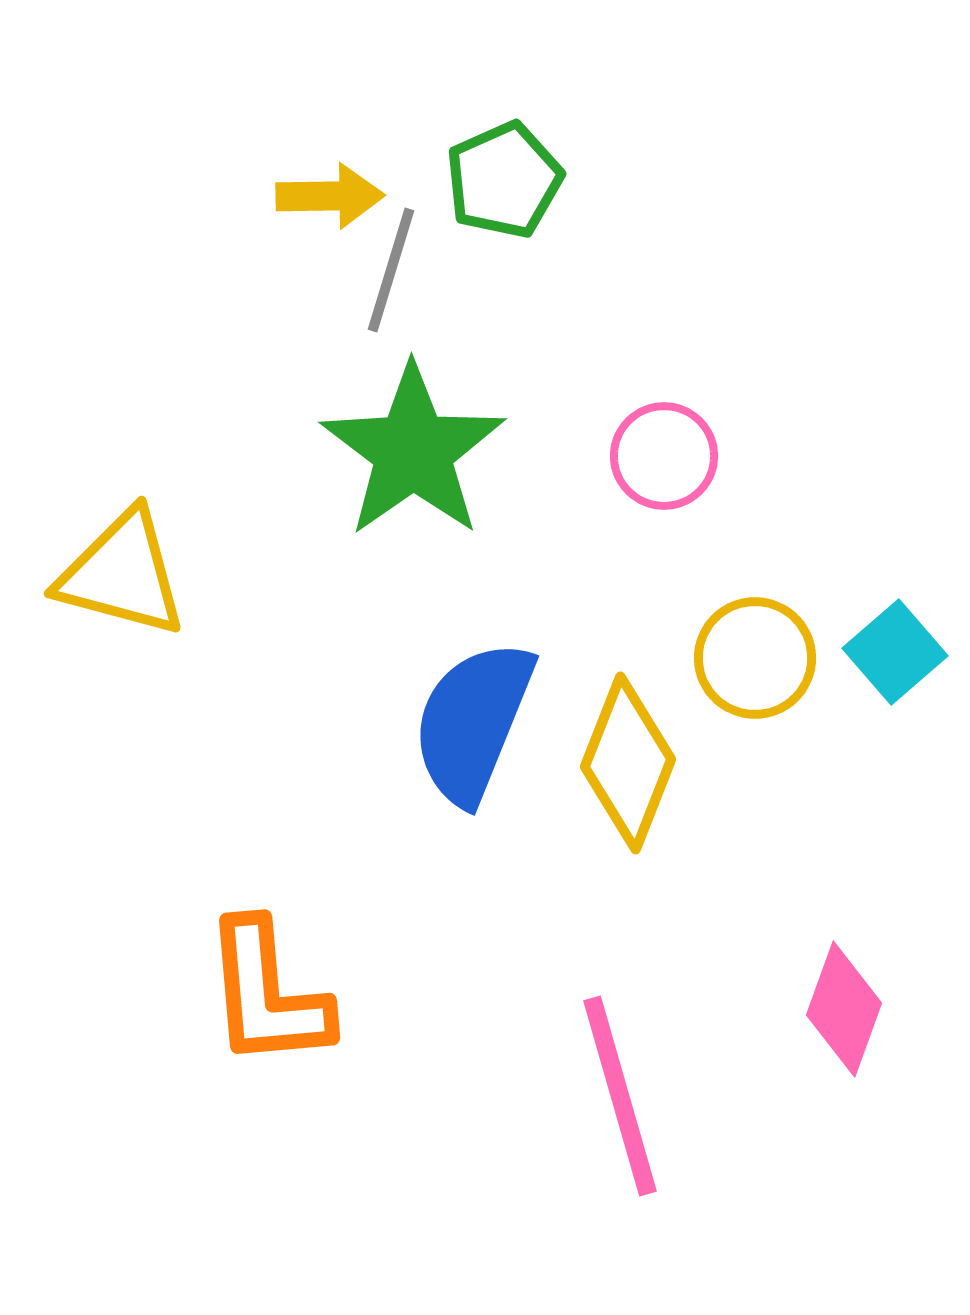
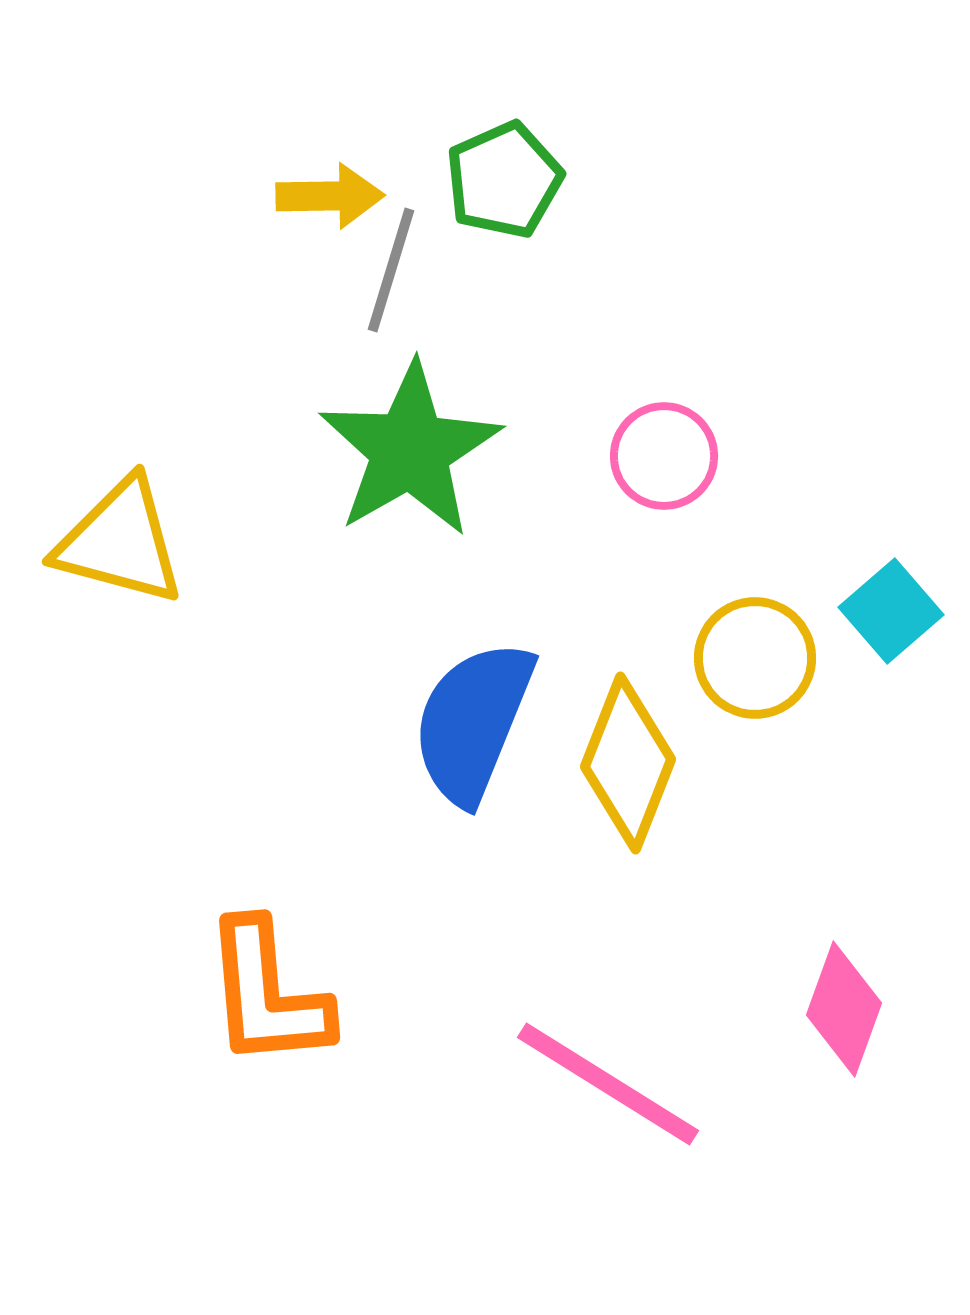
green star: moved 3 px left, 1 px up; rotated 5 degrees clockwise
yellow triangle: moved 2 px left, 32 px up
cyan square: moved 4 px left, 41 px up
pink line: moved 12 px left, 12 px up; rotated 42 degrees counterclockwise
